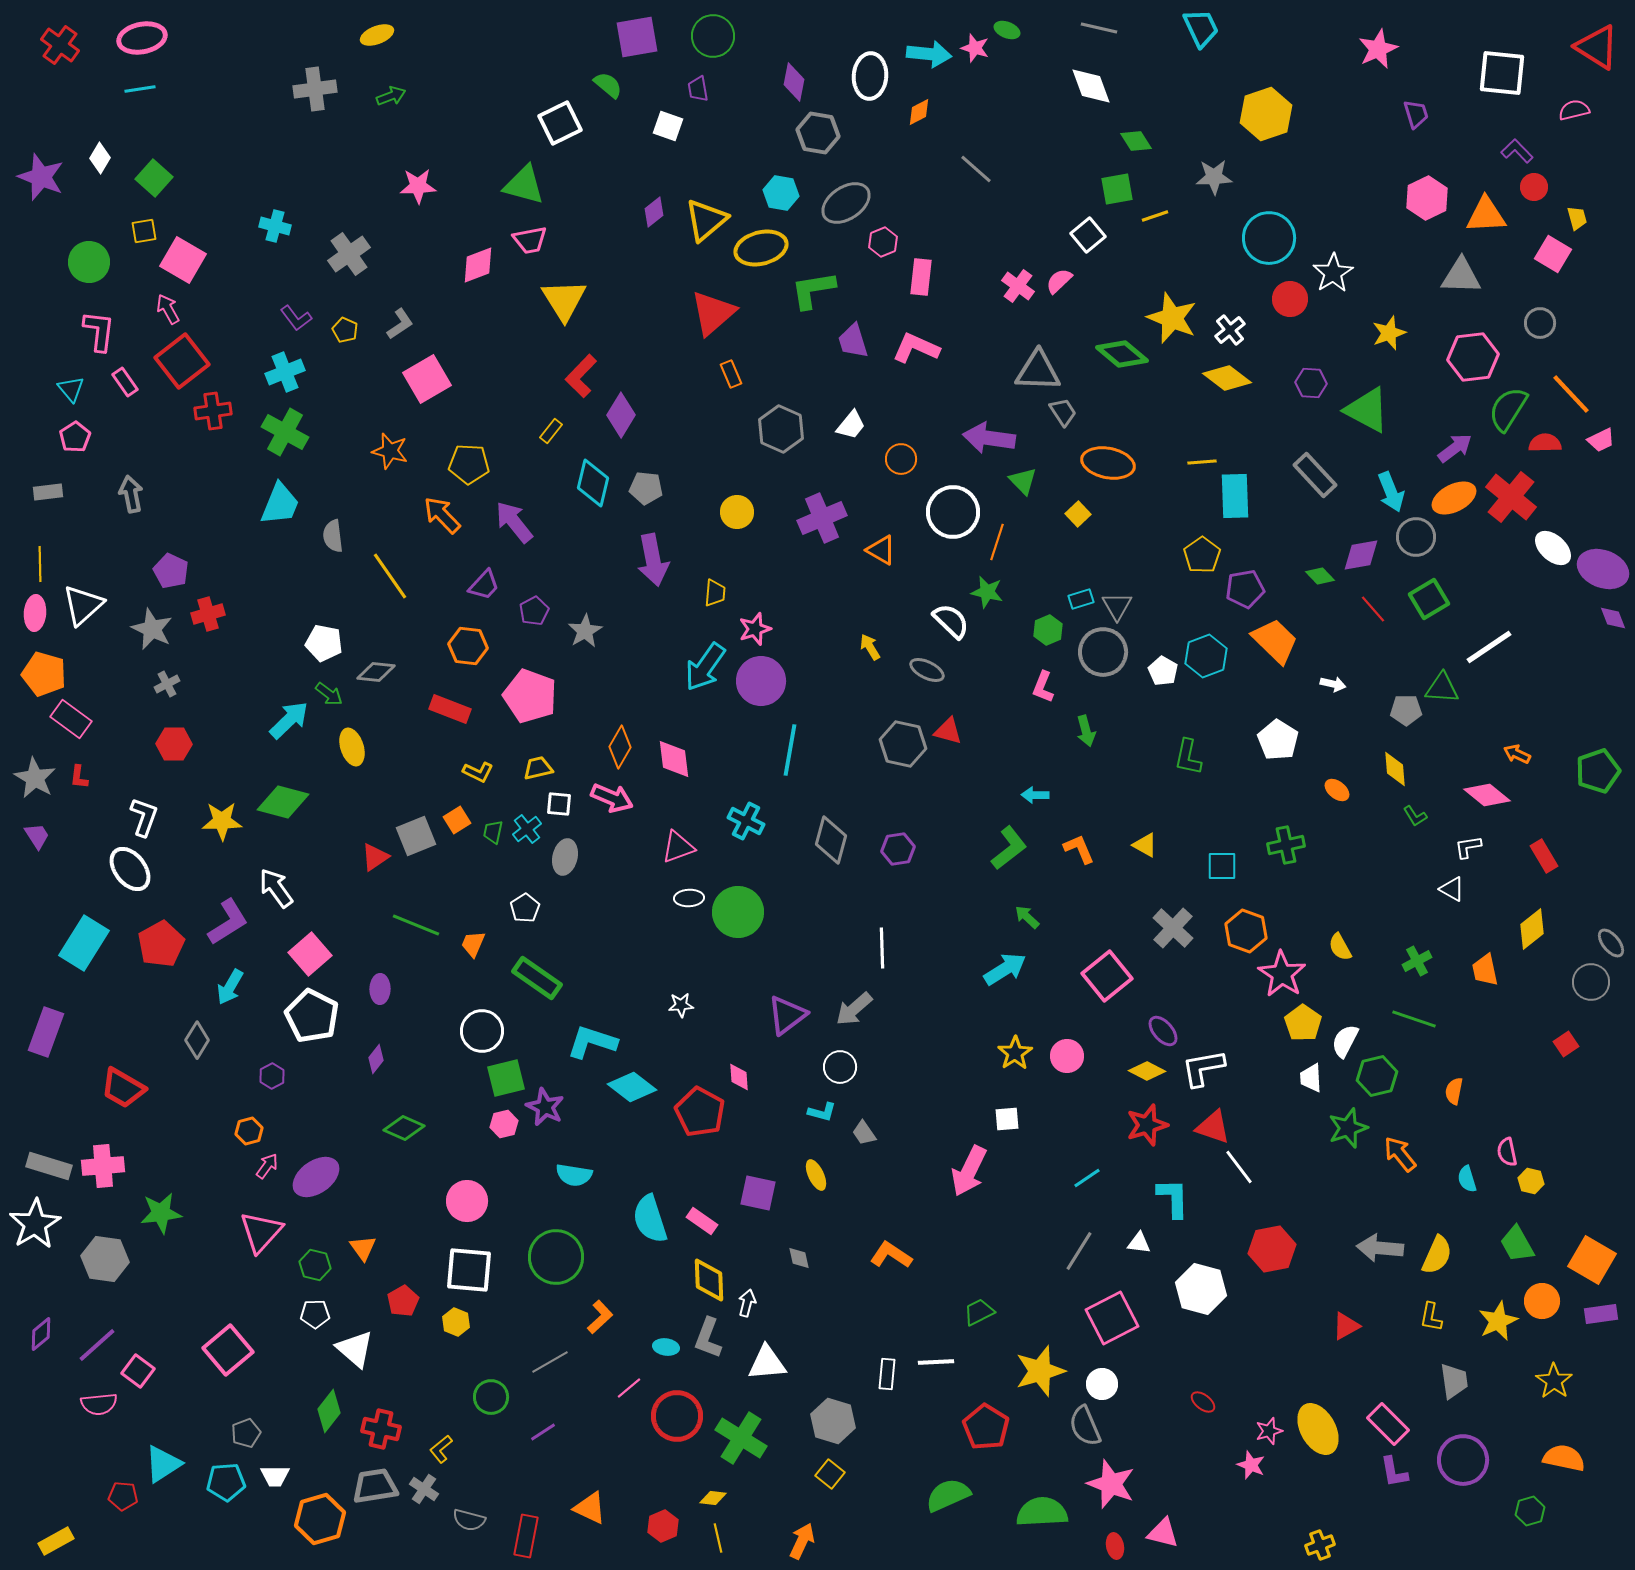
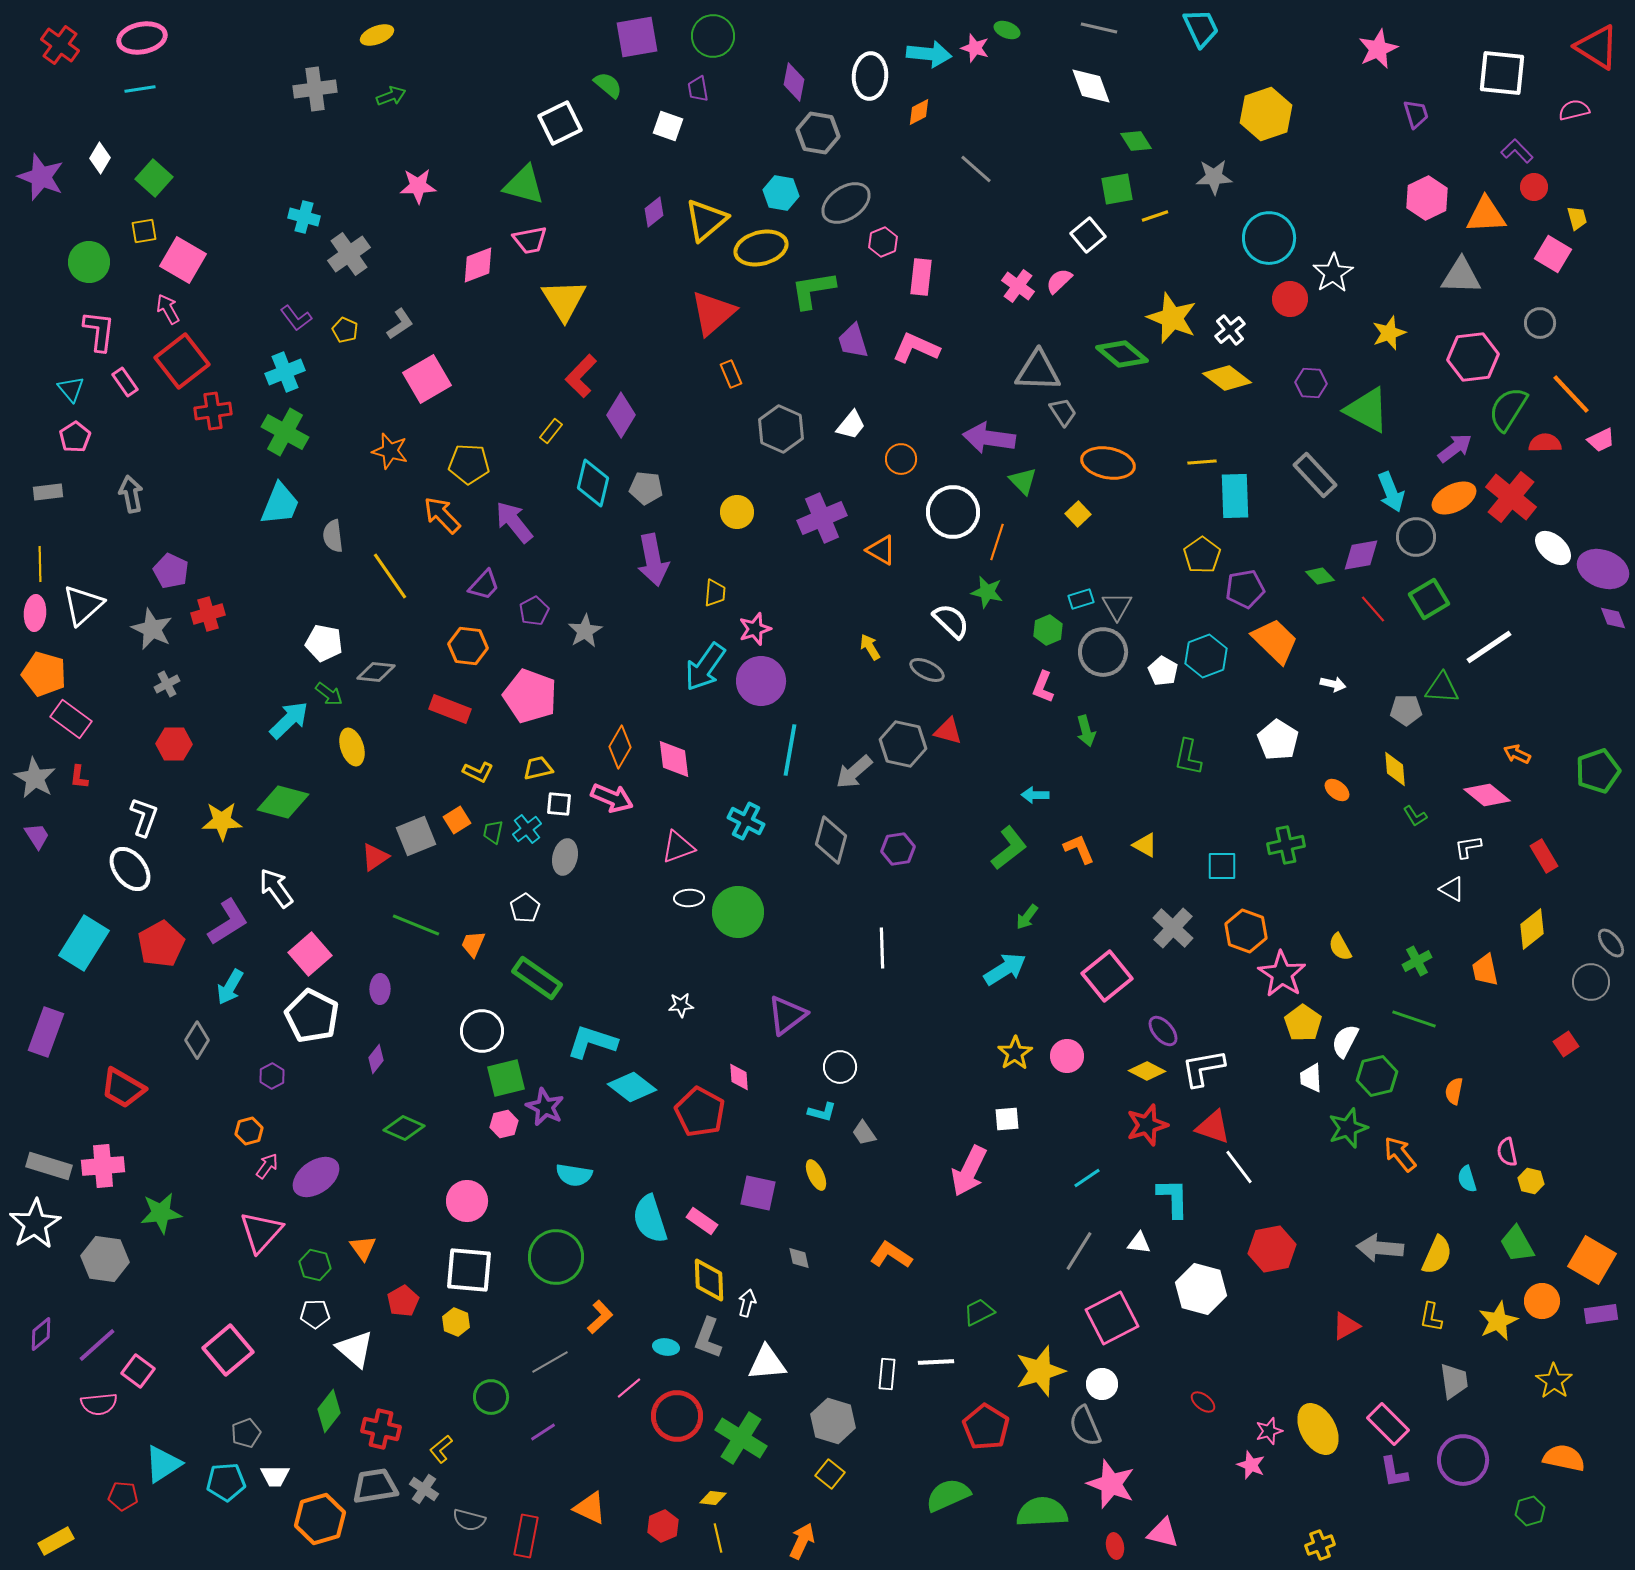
cyan cross at (275, 226): moved 29 px right, 9 px up
green arrow at (1027, 917): rotated 96 degrees counterclockwise
gray arrow at (854, 1009): moved 237 px up
